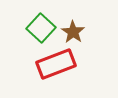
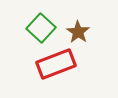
brown star: moved 5 px right
